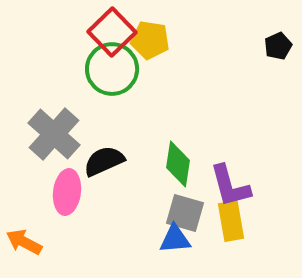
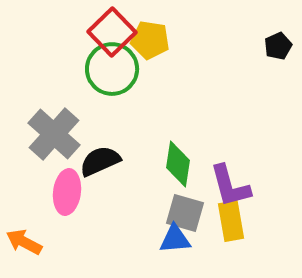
black semicircle: moved 4 px left
